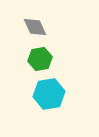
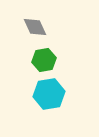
green hexagon: moved 4 px right, 1 px down
